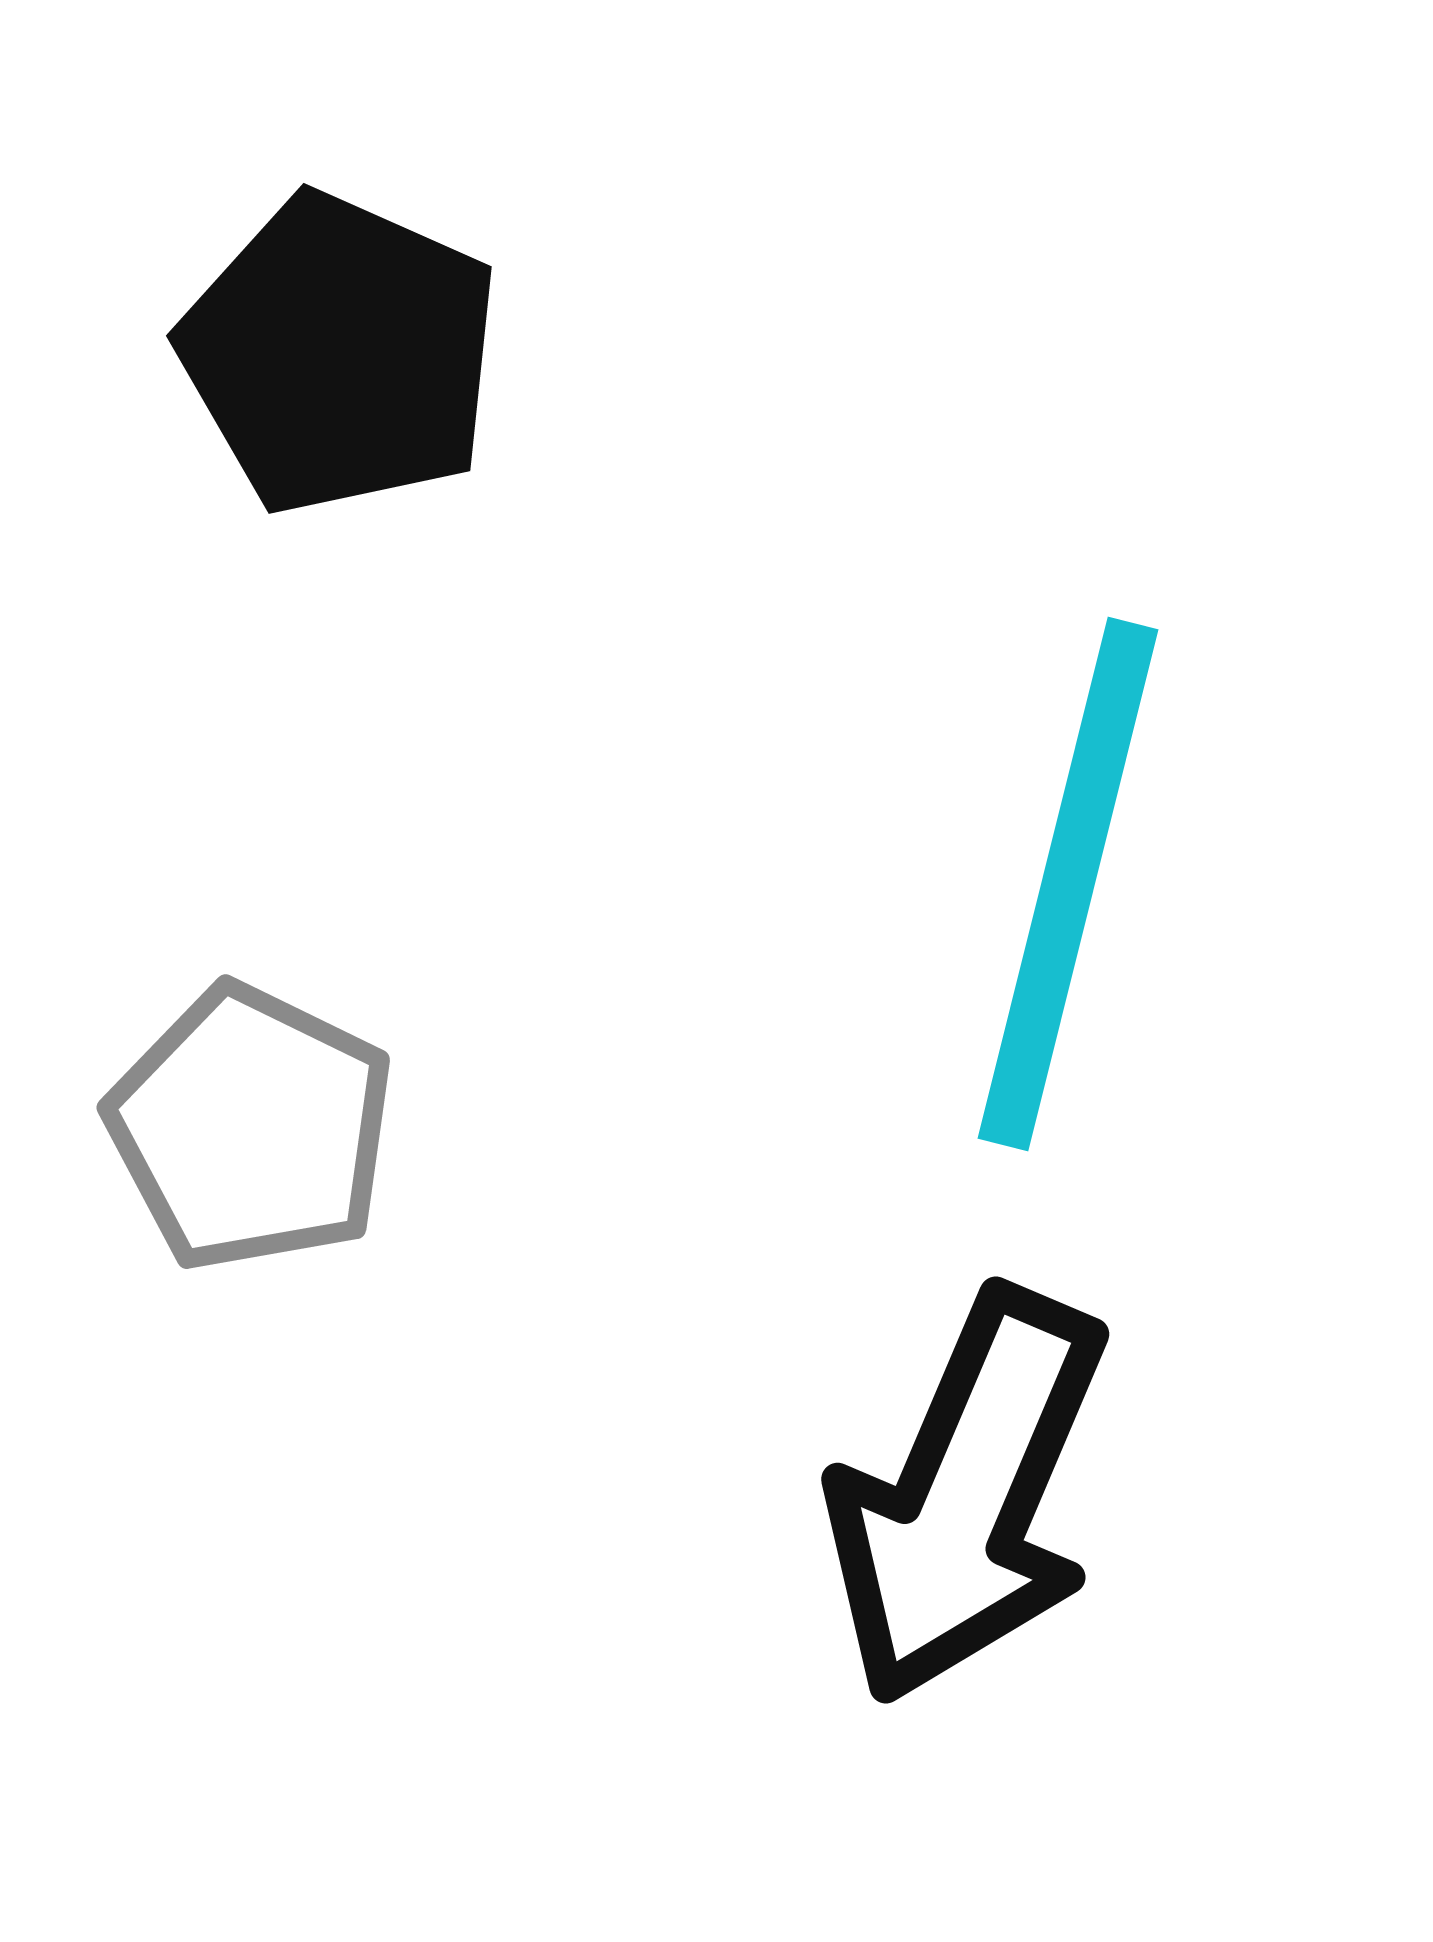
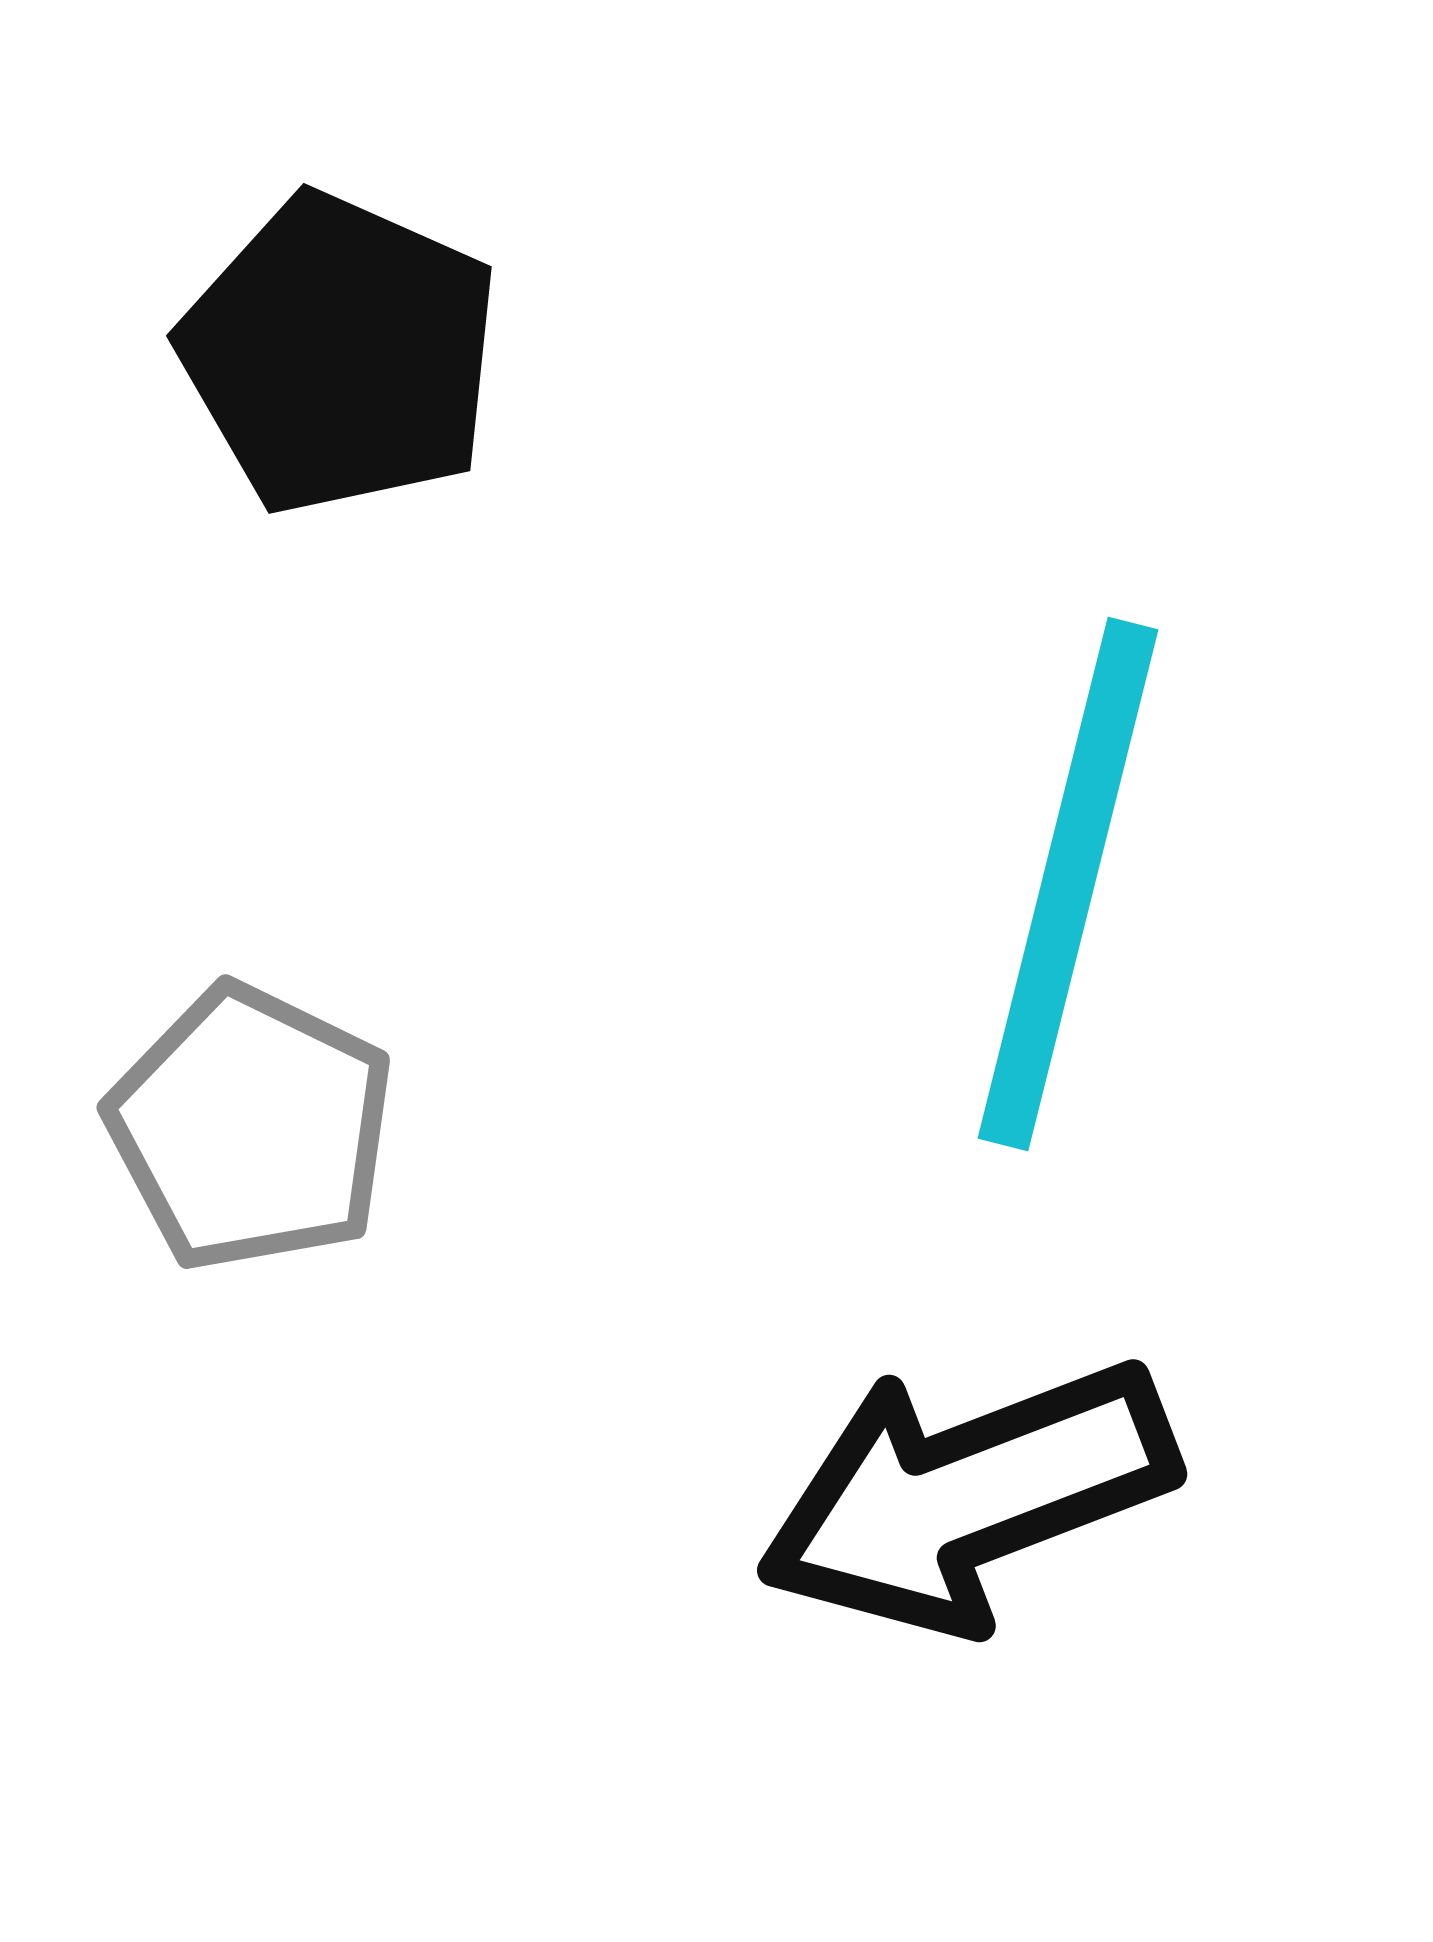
black arrow: rotated 46 degrees clockwise
